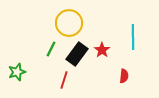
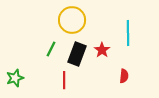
yellow circle: moved 3 px right, 3 px up
cyan line: moved 5 px left, 4 px up
black rectangle: rotated 15 degrees counterclockwise
green star: moved 2 px left, 6 px down
red line: rotated 18 degrees counterclockwise
